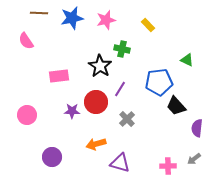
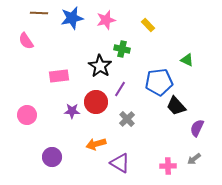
purple semicircle: rotated 18 degrees clockwise
purple triangle: rotated 15 degrees clockwise
